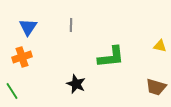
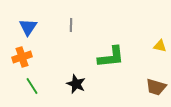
green line: moved 20 px right, 5 px up
